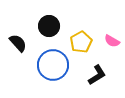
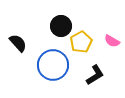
black circle: moved 12 px right
black L-shape: moved 2 px left
